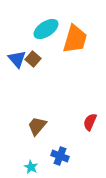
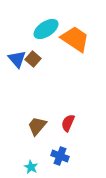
orange trapezoid: rotated 72 degrees counterclockwise
red semicircle: moved 22 px left, 1 px down
